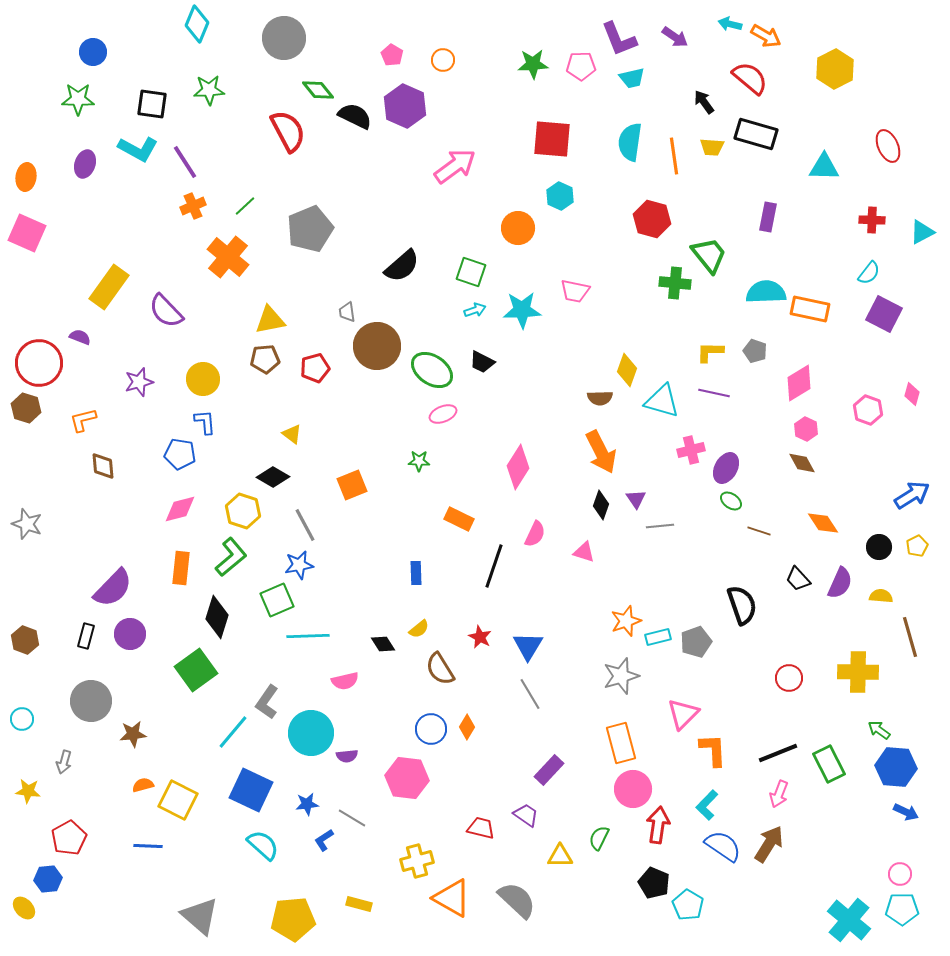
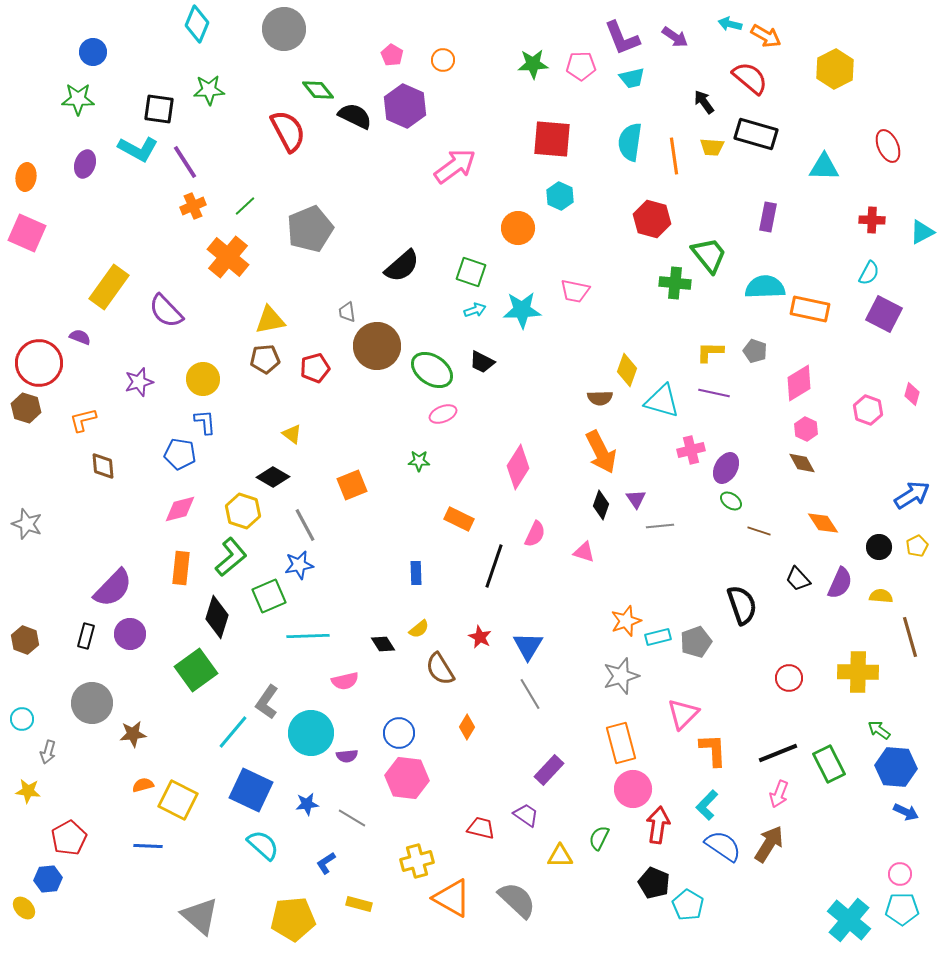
gray circle at (284, 38): moved 9 px up
purple L-shape at (619, 39): moved 3 px right, 1 px up
black square at (152, 104): moved 7 px right, 5 px down
cyan semicircle at (869, 273): rotated 10 degrees counterclockwise
cyan semicircle at (766, 292): moved 1 px left, 5 px up
green square at (277, 600): moved 8 px left, 4 px up
gray circle at (91, 701): moved 1 px right, 2 px down
blue circle at (431, 729): moved 32 px left, 4 px down
gray arrow at (64, 762): moved 16 px left, 10 px up
blue L-shape at (324, 840): moved 2 px right, 23 px down
